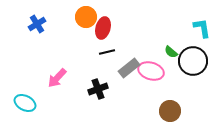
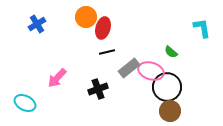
black circle: moved 26 px left, 26 px down
